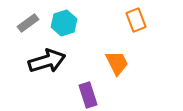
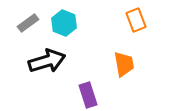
cyan hexagon: rotated 20 degrees counterclockwise
orange trapezoid: moved 7 px right, 1 px down; rotated 16 degrees clockwise
